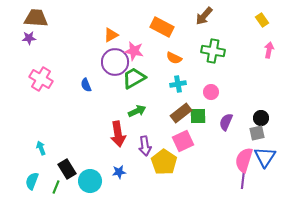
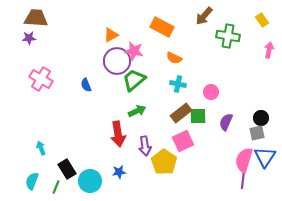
green cross: moved 15 px right, 15 px up
purple circle: moved 2 px right, 1 px up
green trapezoid: moved 2 px down; rotated 10 degrees counterclockwise
cyan cross: rotated 21 degrees clockwise
